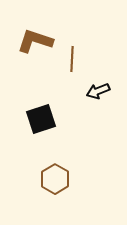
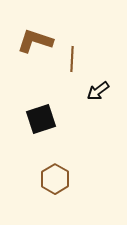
black arrow: rotated 15 degrees counterclockwise
